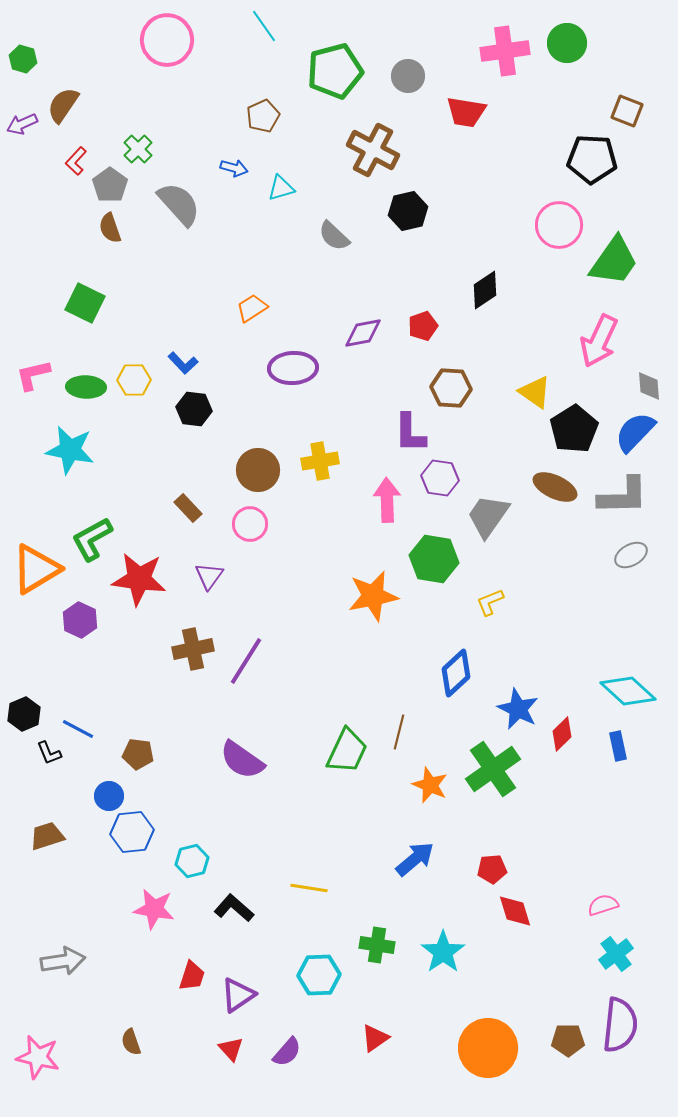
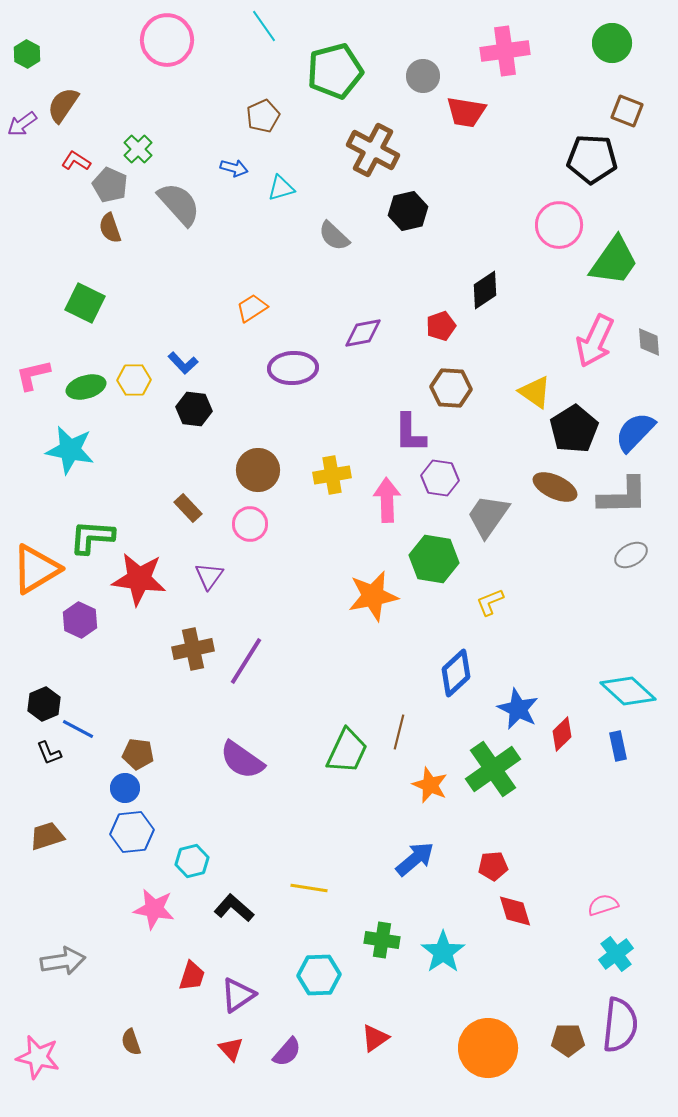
green circle at (567, 43): moved 45 px right
green hexagon at (23, 59): moved 4 px right, 5 px up; rotated 12 degrees clockwise
gray circle at (408, 76): moved 15 px right
purple arrow at (22, 124): rotated 12 degrees counterclockwise
red L-shape at (76, 161): rotated 80 degrees clockwise
gray pentagon at (110, 185): rotated 12 degrees counterclockwise
red pentagon at (423, 326): moved 18 px right
pink arrow at (599, 341): moved 4 px left
gray diamond at (649, 386): moved 44 px up
green ellipse at (86, 387): rotated 18 degrees counterclockwise
yellow cross at (320, 461): moved 12 px right, 14 px down
green L-shape at (92, 539): moved 2 px up; rotated 33 degrees clockwise
black hexagon at (24, 714): moved 20 px right, 10 px up
blue circle at (109, 796): moved 16 px right, 8 px up
red pentagon at (492, 869): moved 1 px right, 3 px up
green cross at (377, 945): moved 5 px right, 5 px up
